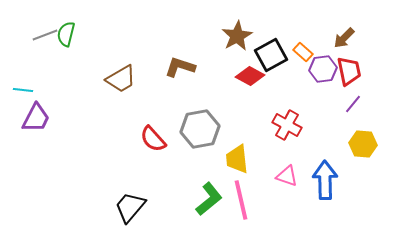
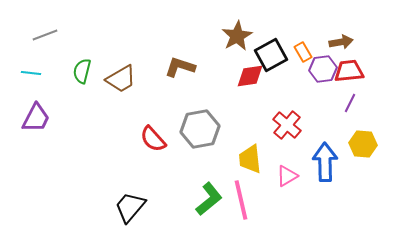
green semicircle: moved 16 px right, 37 px down
brown arrow: moved 3 px left, 4 px down; rotated 145 degrees counterclockwise
orange rectangle: rotated 18 degrees clockwise
red trapezoid: rotated 84 degrees counterclockwise
red diamond: rotated 36 degrees counterclockwise
cyan line: moved 8 px right, 17 px up
purple line: moved 3 px left, 1 px up; rotated 12 degrees counterclockwise
red cross: rotated 12 degrees clockwise
yellow trapezoid: moved 13 px right
pink triangle: rotated 50 degrees counterclockwise
blue arrow: moved 18 px up
